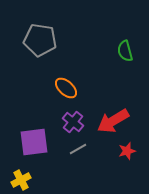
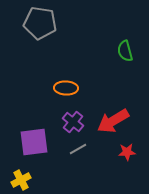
gray pentagon: moved 17 px up
orange ellipse: rotated 40 degrees counterclockwise
red star: moved 1 px down; rotated 12 degrees clockwise
